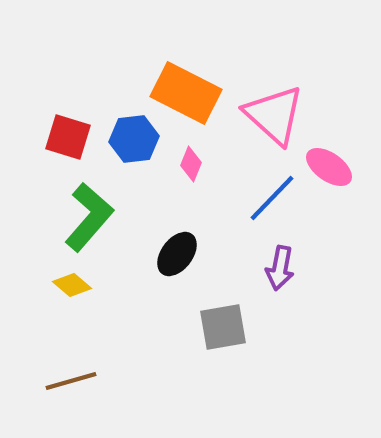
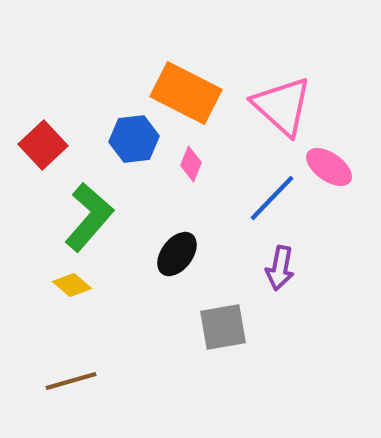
pink triangle: moved 8 px right, 9 px up
red square: moved 25 px left, 8 px down; rotated 30 degrees clockwise
